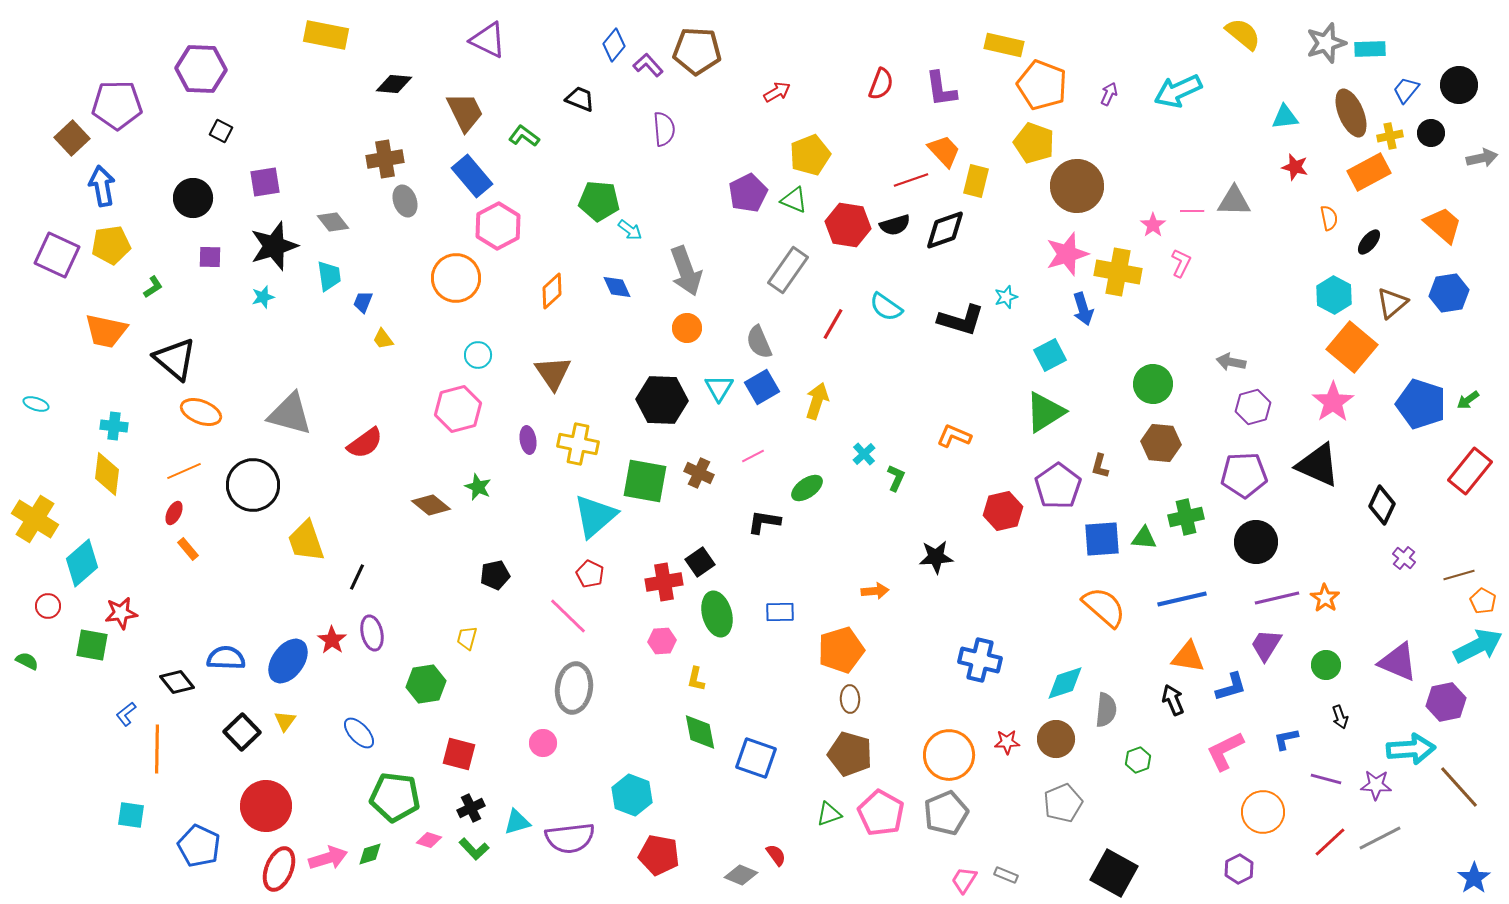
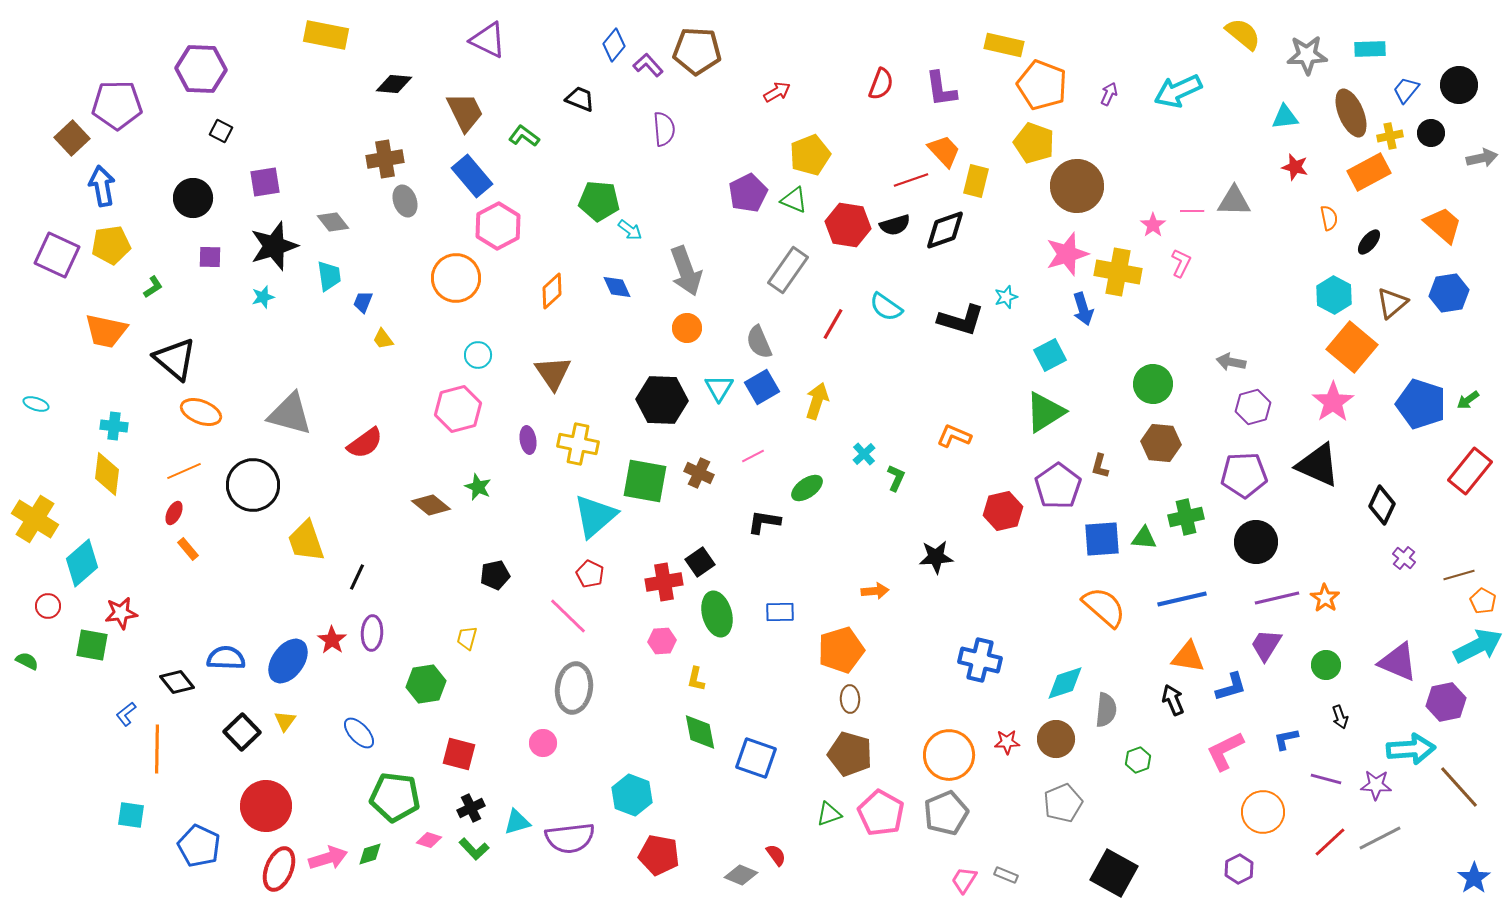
gray star at (1326, 43): moved 19 px left, 12 px down; rotated 15 degrees clockwise
purple ellipse at (372, 633): rotated 16 degrees clockwise
